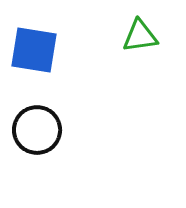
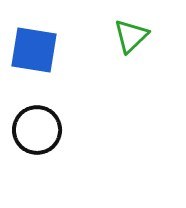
green triangle: moved 9 px left; rotated 36 degrees counterclockwise
